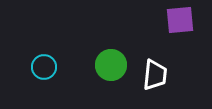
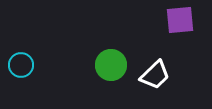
cyan circle: moved 23 px left, 2 px up
white trapezoid: rotated 40 degrees clockwise
